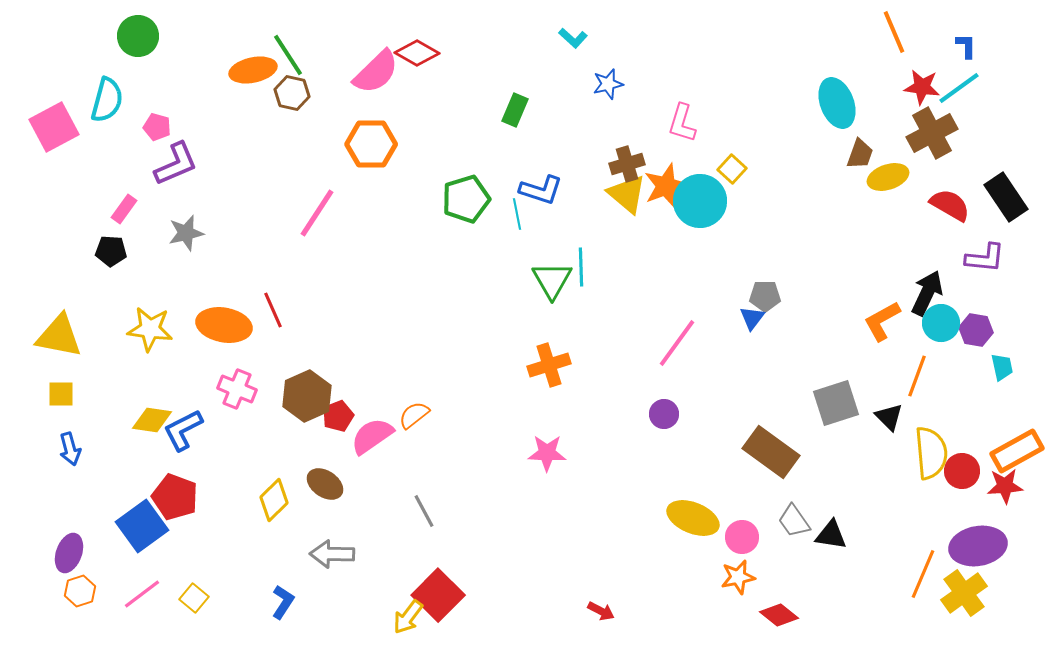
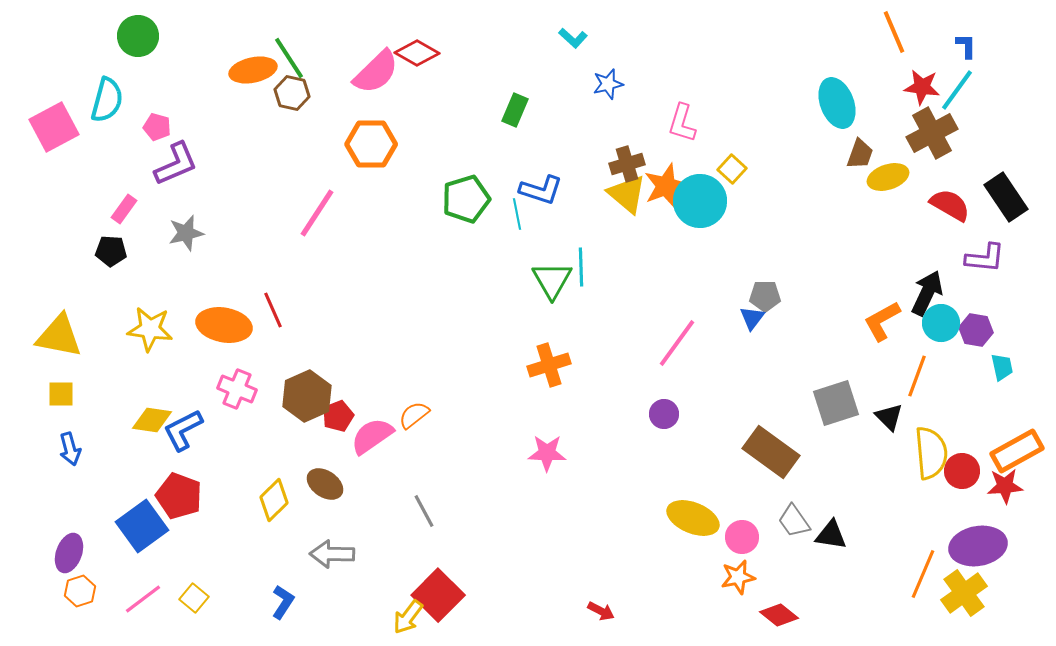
green line at (288, 55): moved 1 px right, 3 px down
cyan line at (959, 88): moved 2 px left, 2 px down; rotated 18 degrees counterclockwise
red pentagon at (175, 497): moved 4 px right, 1 px up
pink line at (142, 594): moved 1 px right, 5 px down
